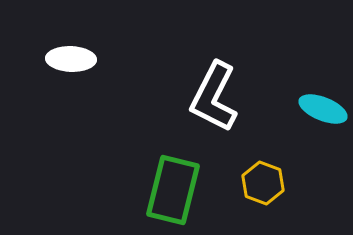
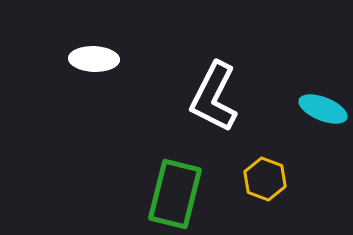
white ellipse: moved 23 px right
yellow hexagon: moved 2 px right, 4 px up
green rectangle: moved 2 px right, 4 px down
